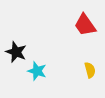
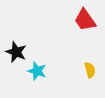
red trapezoid: moved 5 px up
